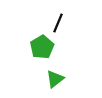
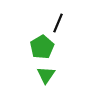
green triangle: moved 9 px left, 4 px up; rotated 18 degrees counterclockwise
